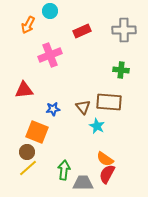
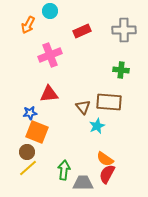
red triangle: moved 25 px right, 4 px down
blue star: moved 23 px left, 4 px down
cyan star: rotated 21 degrees clockwise
